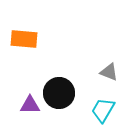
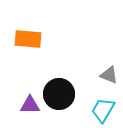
orange rectangle: moved 4 px right
gray triangle: moved 3 px down
black circle: moved 1 px down
